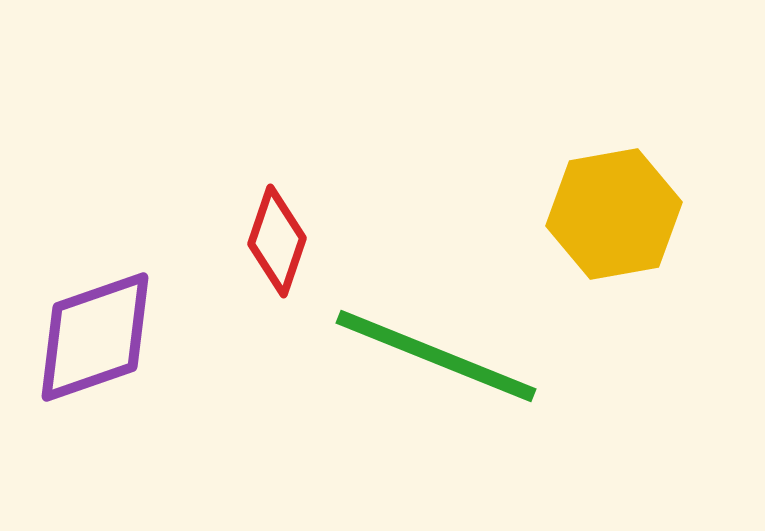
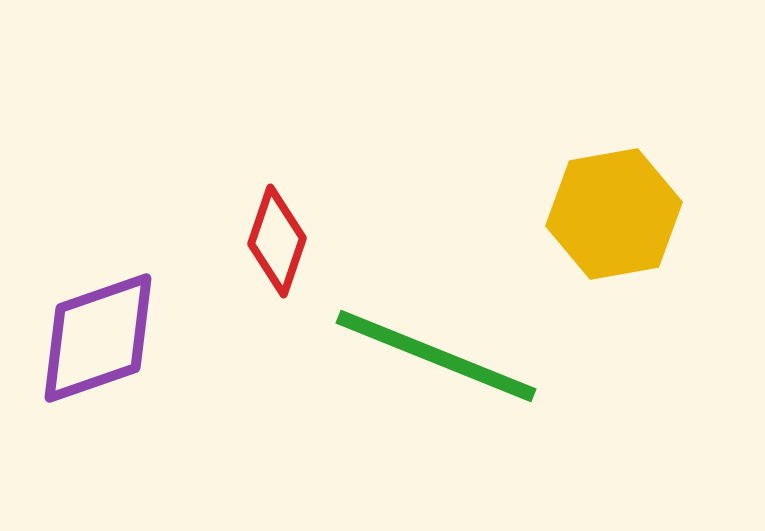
purple diamond: moved 3 px right, 1 px down
